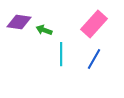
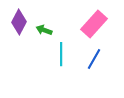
purple diamond: rotated 70 degrees counterclockwise
